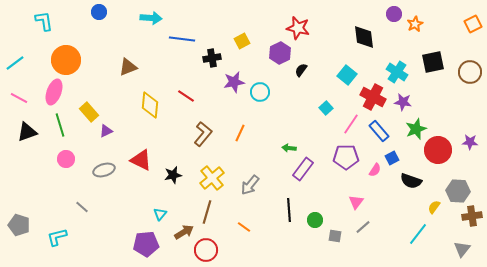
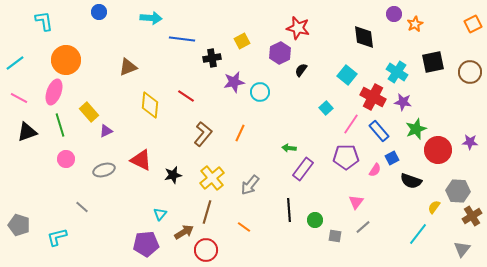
brown cross at (472, 216): rotated 24 degrees counterclockwise
